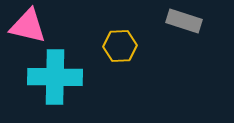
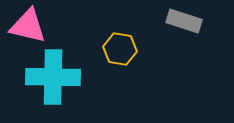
yellow hexagon: moved 3 px down; rotated 12 degrees clockwise
cyan cross: moved 2 px left
